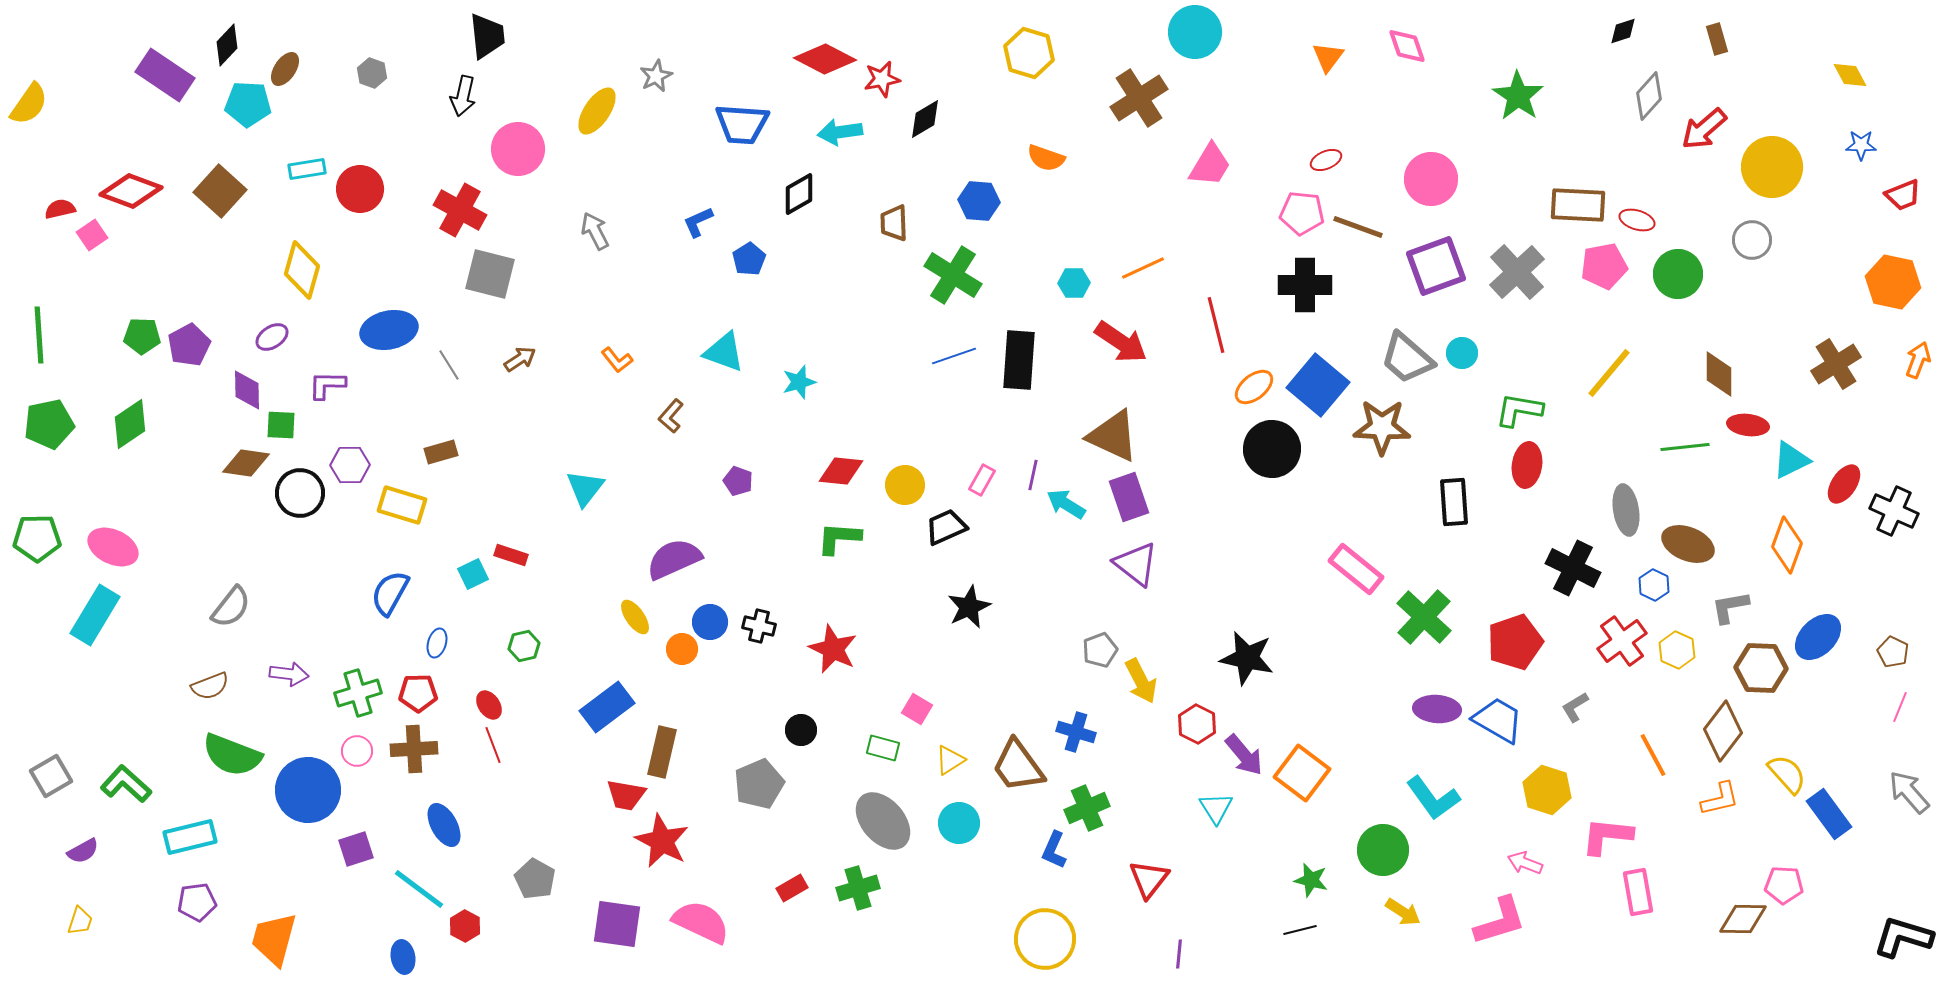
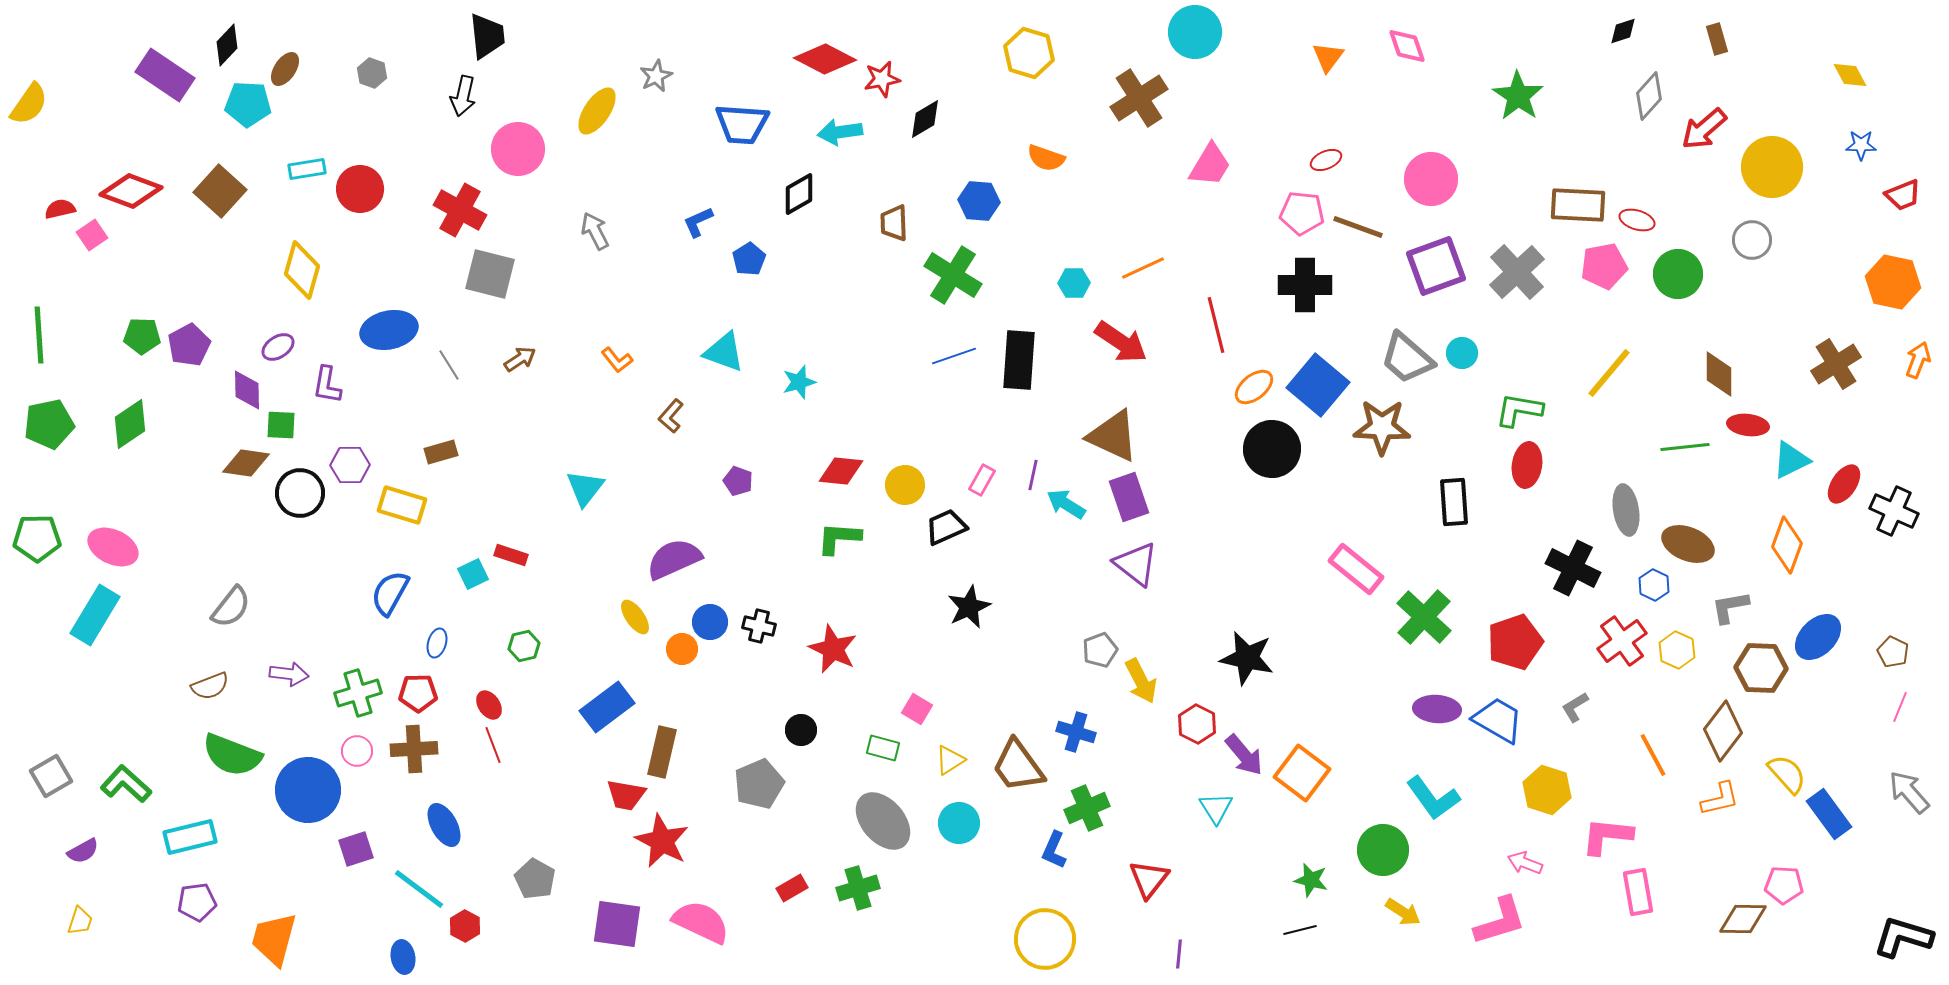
purple ellipse at (272, 337): moved 6 px right, 10 px down
purple L-shape at (327, 385): rotated 81 degrees counterclockwise
